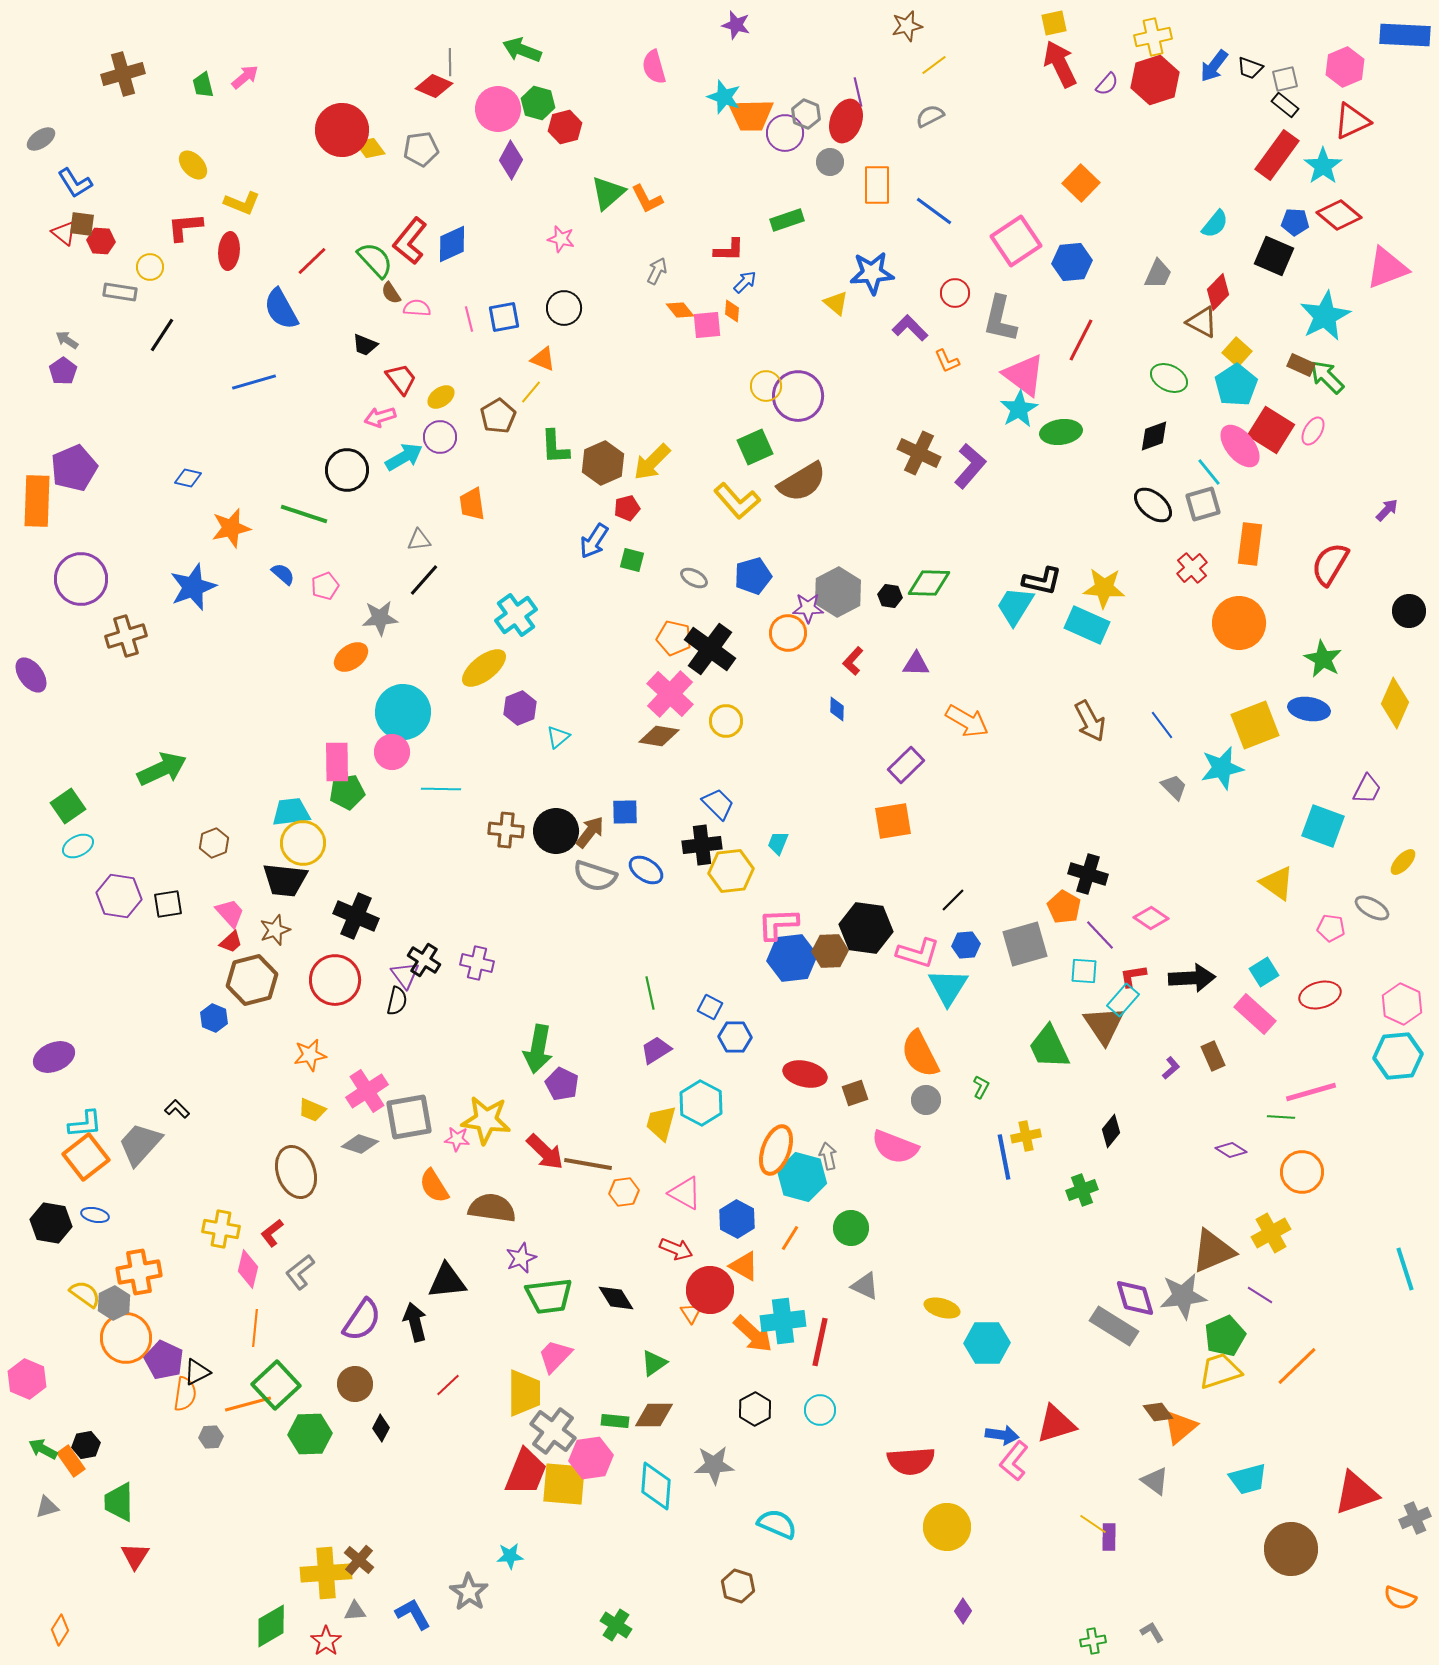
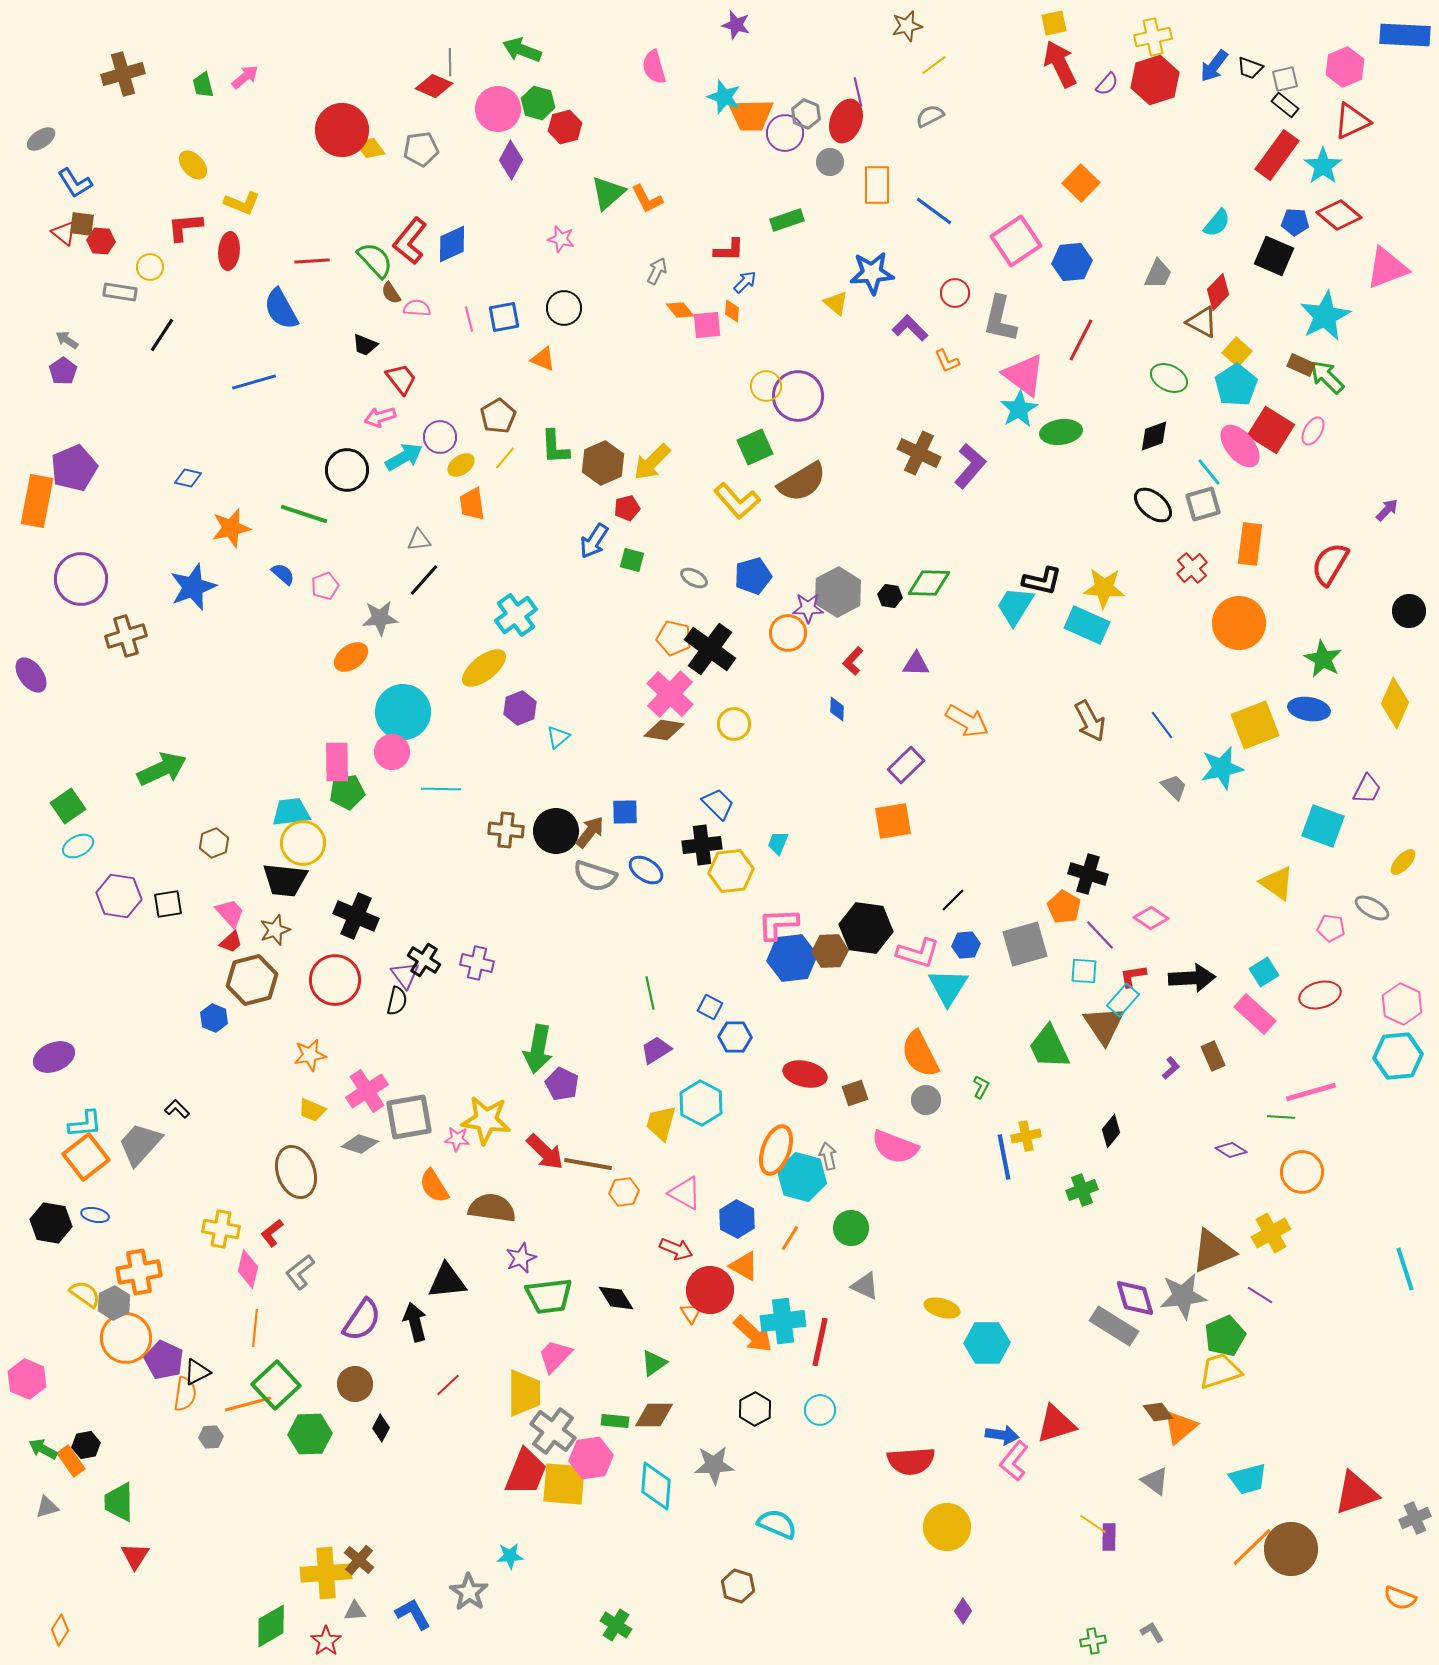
cyan semicircle at (1215, 224): moved 2 px right, 1 px up
red line at (312, 261): rotated 40 degrees clockwise
yellow line at (531, 392): moved 26 px left, 66 px down
yellow ellipse at (441, 397): moved 20 px right, 68 px down
orange rectangle at (37, 501): rotated 9 degrees clockwise
yellow circle at (726, 721): moved 8 px right, 3 px down
brown diamond at (659, 736): moved 5 px right, 6 px up
orange line at (1297, 1366): moved 45 px left, 181 px down
